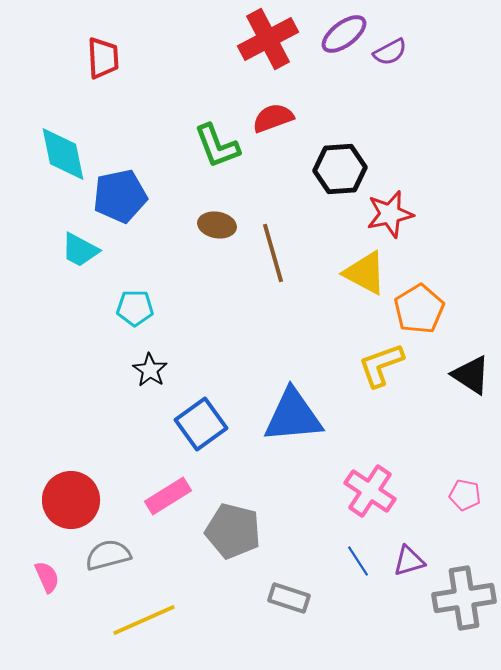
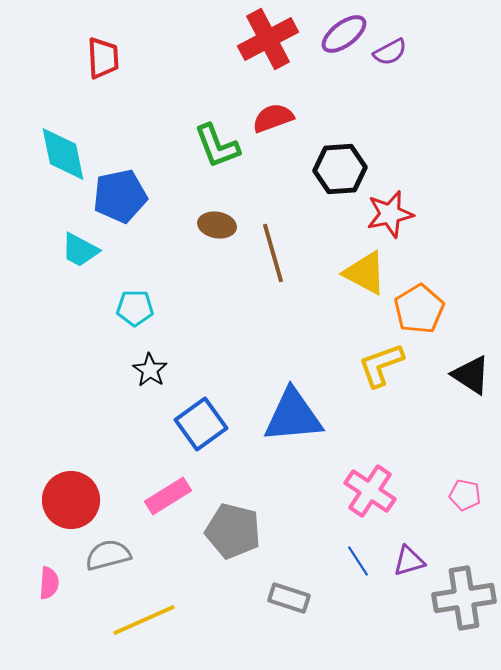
pink semicircle: moved 2 px right, 6 px down; rotated 28 degrees clockwise
